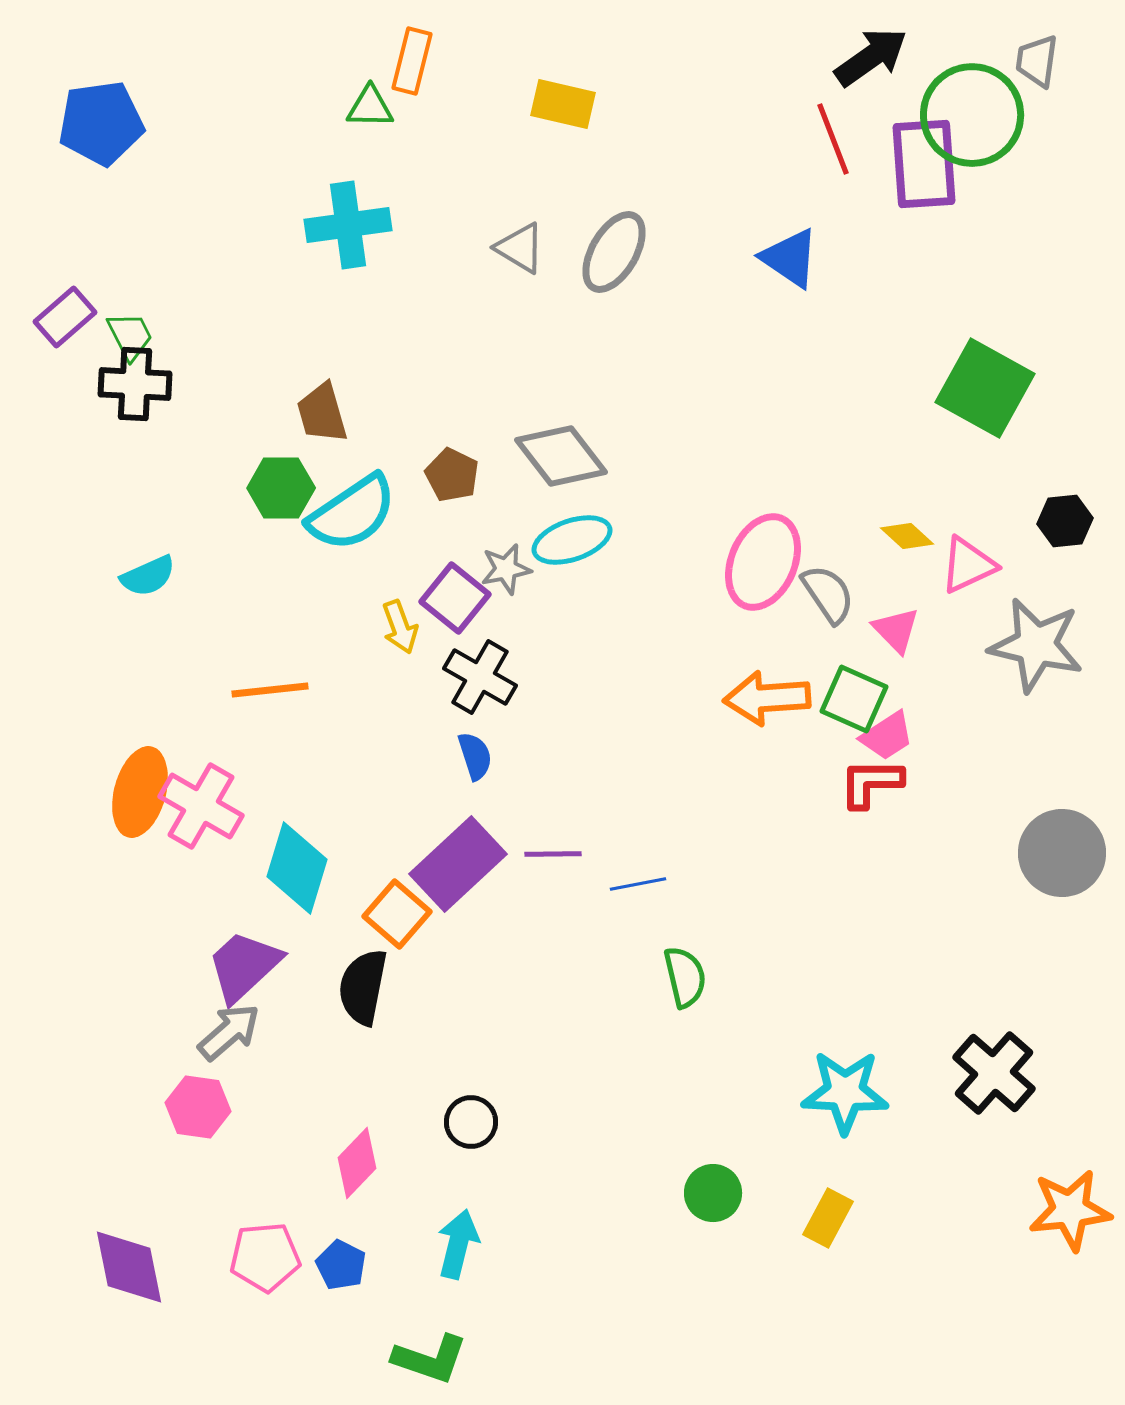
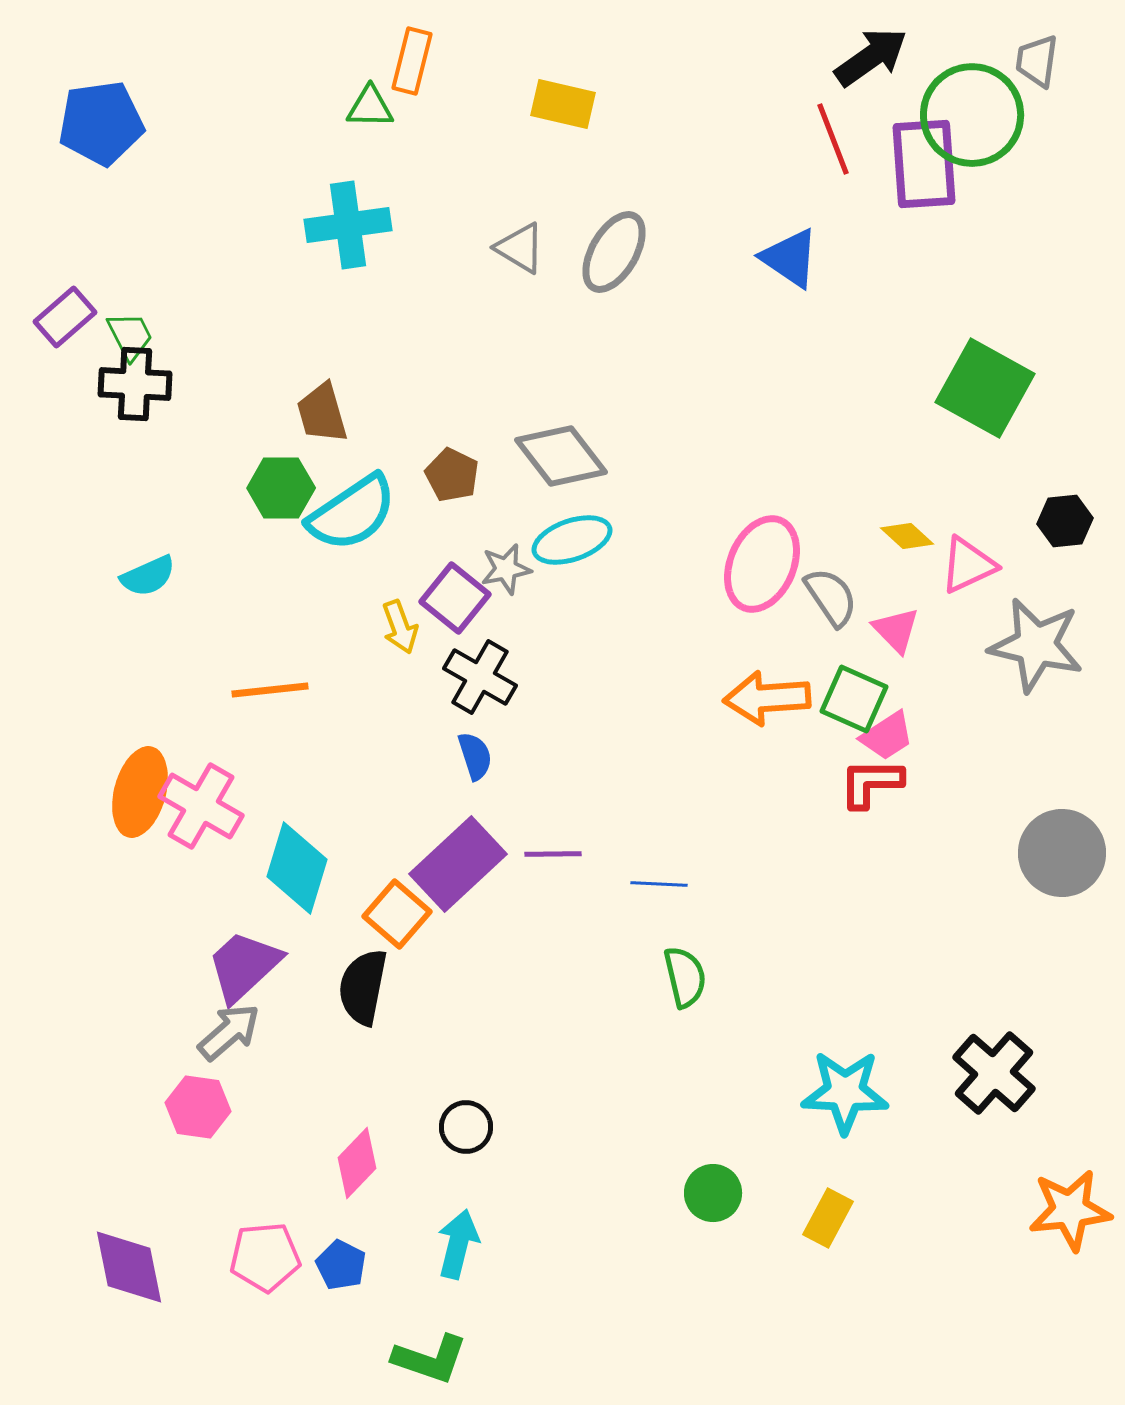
pink ellipse at (763, 562): moved 1 px left, 2 px down
gray semicircle at (828, 594): moved 3 px right, 3 px down
blue line at (638, 884): moved 21 px right; rotated 14 degrees clockwise
black circle at (471, 1122): moved 5 px left, 5 px down
